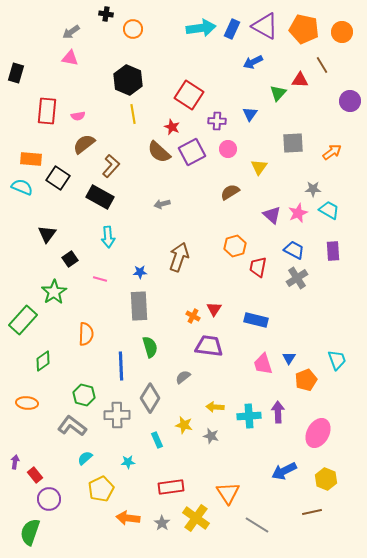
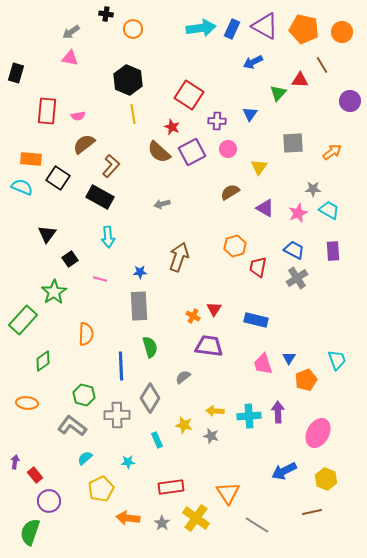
purple triangle at (272, 215): moved 7 px left, 7 px up; rotated 12 degrees counterclockwise
yellow arrow at (215, 407): moved 4 px down
purple circle at (49, 499): moved 2 px down
